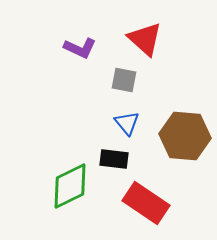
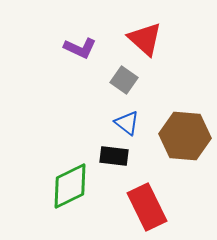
gray square: rotated 24 degrees clockwise
blue triangle: rotated 12 degrees counterclockwise
black rectangle: moved 3 px up
red rectangle: moved 1 px right, 4 px down; rotated 30 degrees clockwise
